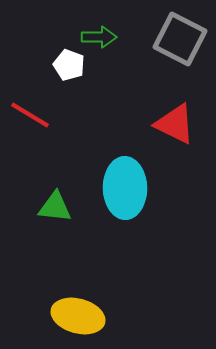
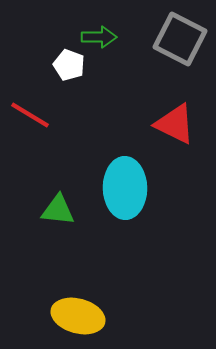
green triangle: moved 3 px right, 3 px down
